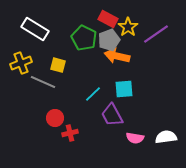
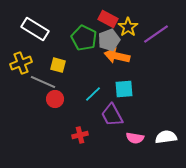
red circle: moved 19 px up
red cross: moved 10 px right, 2 px down
